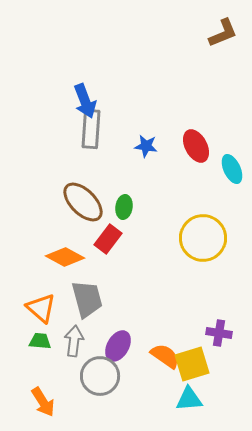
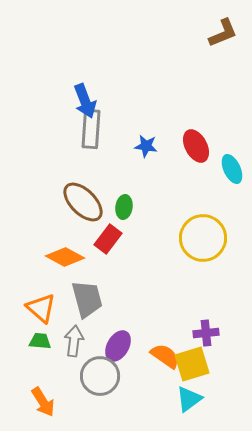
purple cross: moved 13 px left; rotated 15 degrees counterclockwise
cyan triangle: rotated 32 degrees counterclockwise
